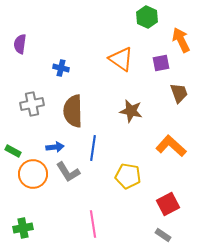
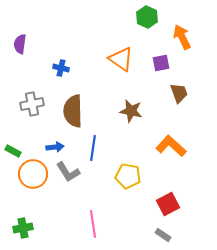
orange arrow: moved 1 px right, 3 px up
